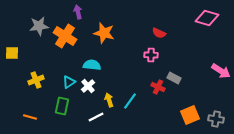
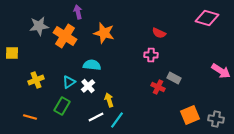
cyan line: moved 13 px left, 19 px down
green rectangle: rotated 18 degrees clockwise
